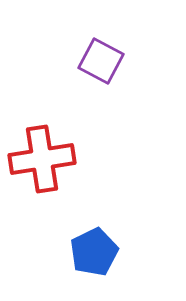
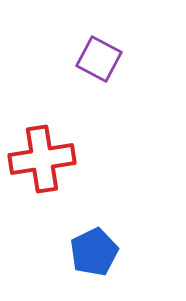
purple square: moved 2 px left, 2 px up
